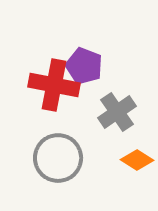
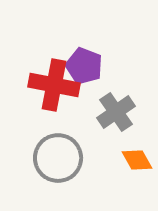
gray cross: moved 1 px left
orange diamond: rotated 28 degrees clockwise
